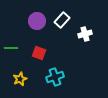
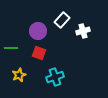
purple circle: moved 1 px right, 10 px down
white cross: moved 2 px left, 3 px up
yellow star: moved 1 px left, 4 px up
